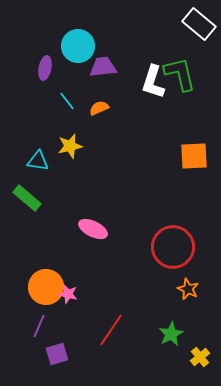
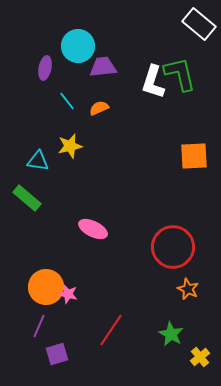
green star: rotated 15 degrees counterclockwise
